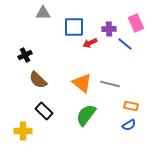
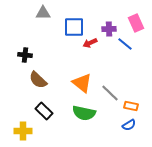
black cross: rotated 32 degrees clockwise
gray line: moved 9 px down; rotated 30 degrees clockwise
green semicircle: moved 2 px left, 2 px up; rotated 115 degrees counterclockwise
